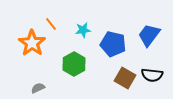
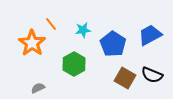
blue trapezoid: moved 1 px right; rotated 25 degrees clockwise
blue pentagon: rotated 20 degrees clockwise
black semicircle: rotated 15 degrees clockwise
